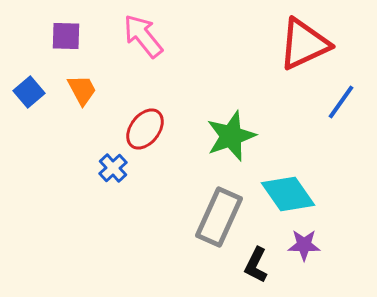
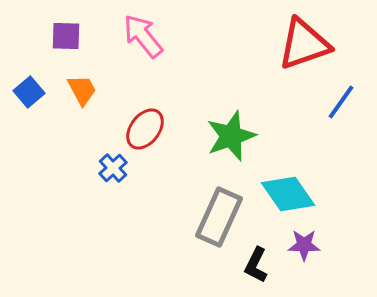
red triangle: rotated 6 degrees clockwise
